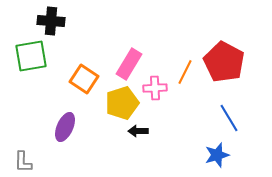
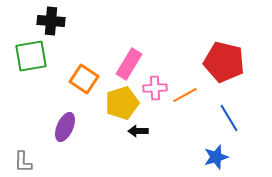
red pentagon: rotated 15 degrees counterclockwise
orange line: moved 23 px down; rotated 35 degrees clockwise
blue star: moved 1 px left, 2 px down
